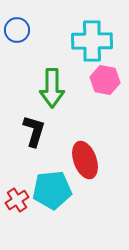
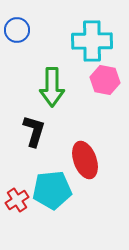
green arrow: moved 1 px up
